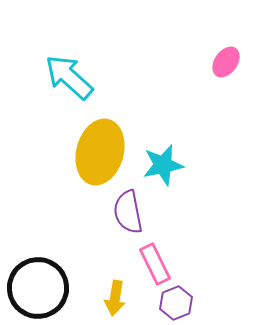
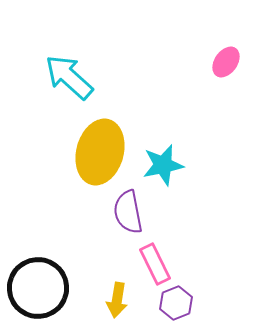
yellow arrow: moved 2 px right, 2 px down
